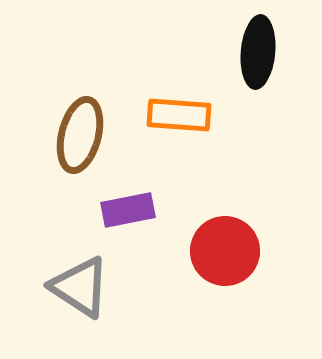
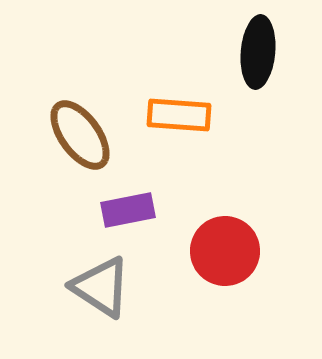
brown ellipse: rotated 50 degrees counterclockwise
gray triangle: moved 21 px right
